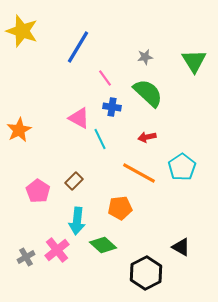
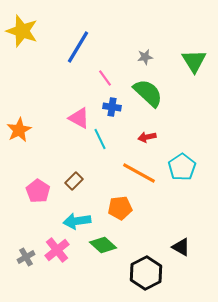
cyan arrow: rotated 76 degrees clockwise
